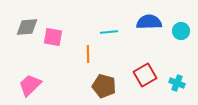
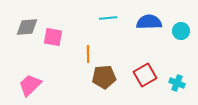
cyan line: moved 1 px left, 14 px up
brown pentagon: moved 9 px up; rotated 20 degrees counterclockwise
